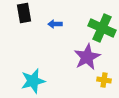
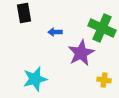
blue arrow: moved 8 px down
purple star: moved 6 px left, 4 px up
cyan star: moved 2 px right, 2 px up
